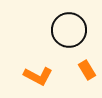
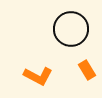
black circle: moved 2 px right, 1 px up
